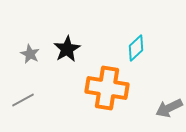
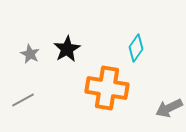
cyan diamond: rotated 12 degrees counterclockwise
